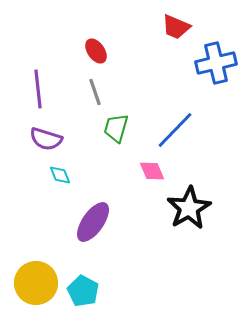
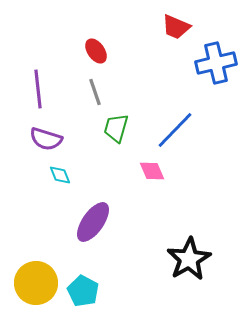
black star: moved 51 px down
